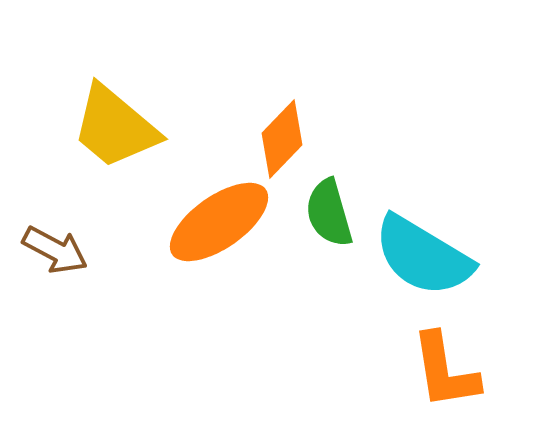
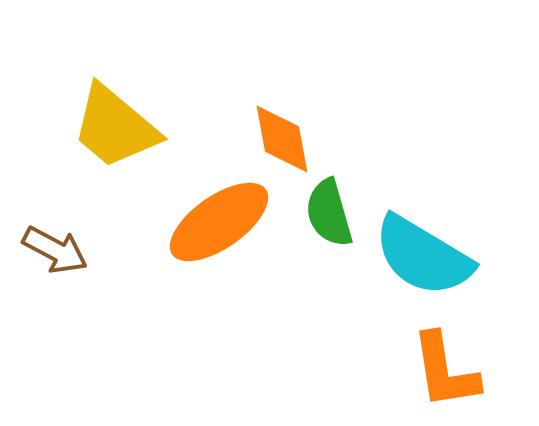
orange diamond: rotated 54 degrees counterclockwise
